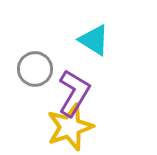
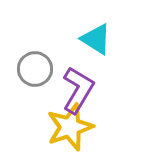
cyan triangle: moved 2 px right, 1 px up
purple L-shape: moved 4 px right, 3 px up
